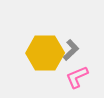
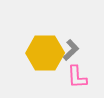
pink L-shape: rotated 70 degrees counterclockwise
